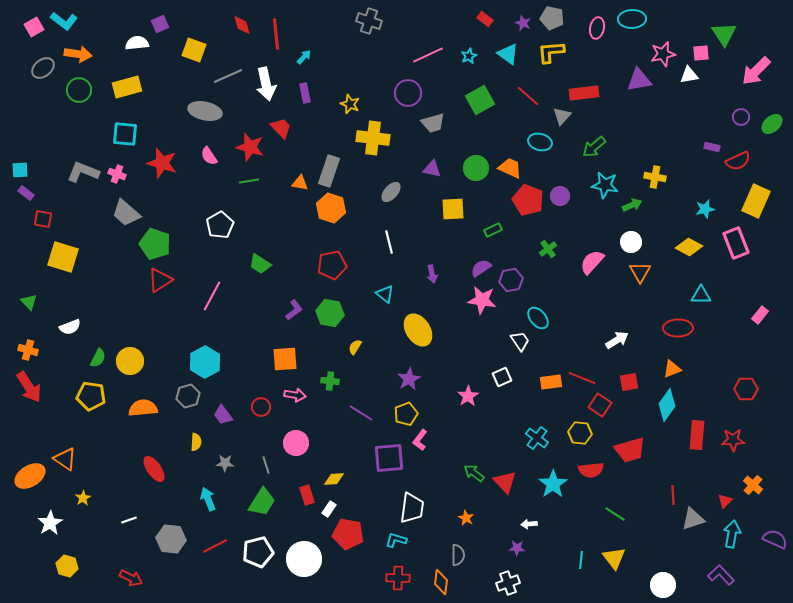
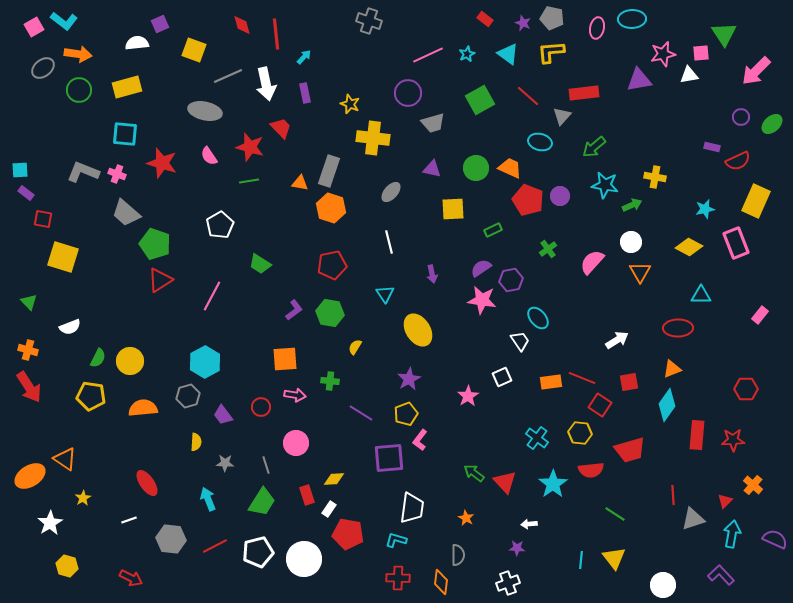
cyan star at (469, 56): moved 2 px left, 2 px up
cyan triangle at (385, 294): rotated 18 degrees clockwise
red ellipse at (154, 469): moved 7 px left, 14 px down
